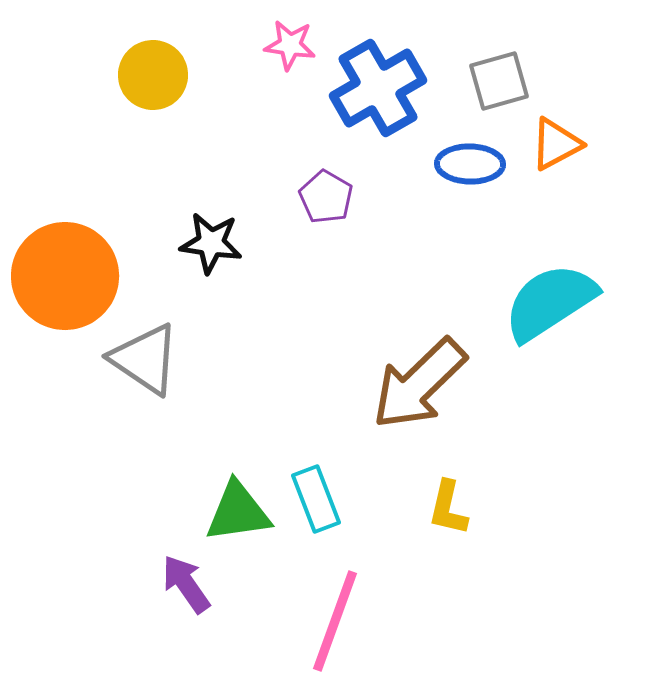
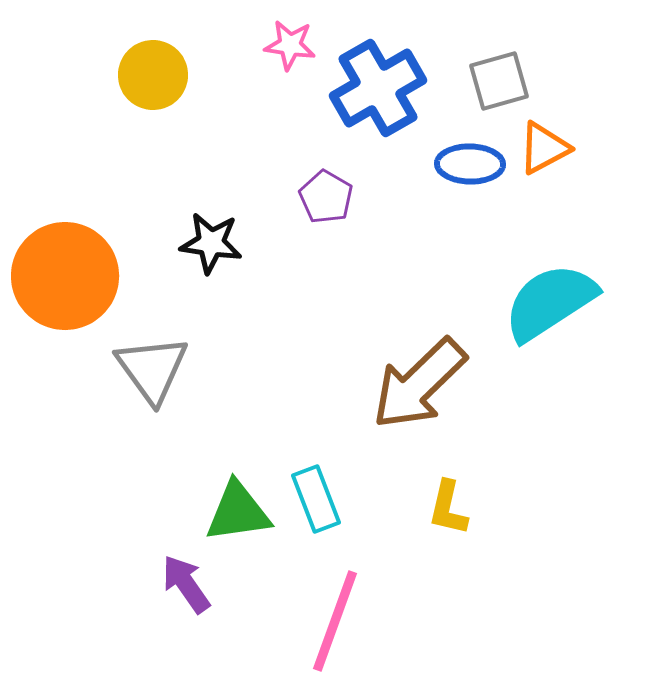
orange triangle: moved 12 px left, 4 px down
gray triangle: moved 7 px right, 10 px down; rotated 20 degrees clockwise
